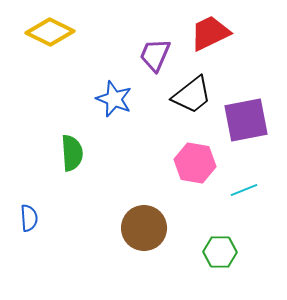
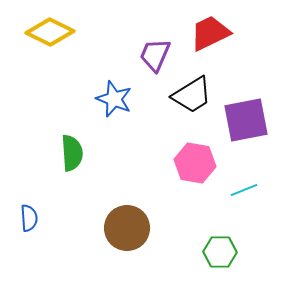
black trapezoid: rotated 6 degrees clockwise
brown circle: moved 17 px left
